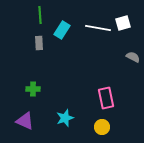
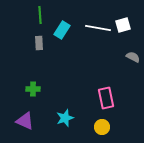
white square: moved 2 px down
